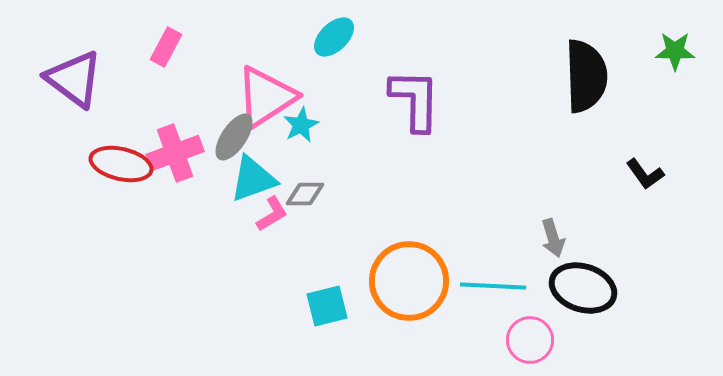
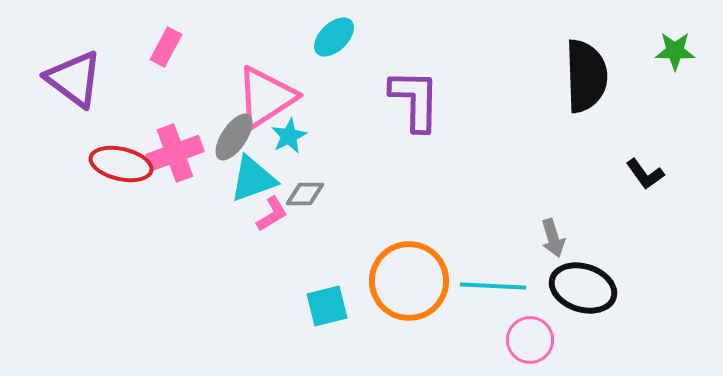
cyan star: moved 12 px left, 11 px down
